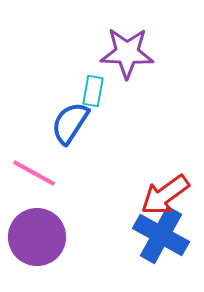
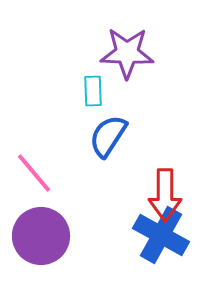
cyan rectangle: rotated 12 degrees counterclockwise
blue semicircle: moved 38 px right, 13 px down
pink line: rotated 21 degrees clockwise
red arrow: rotated 54 degrees counterclockwise
purple circle: moved 4 px right, 1 px up
